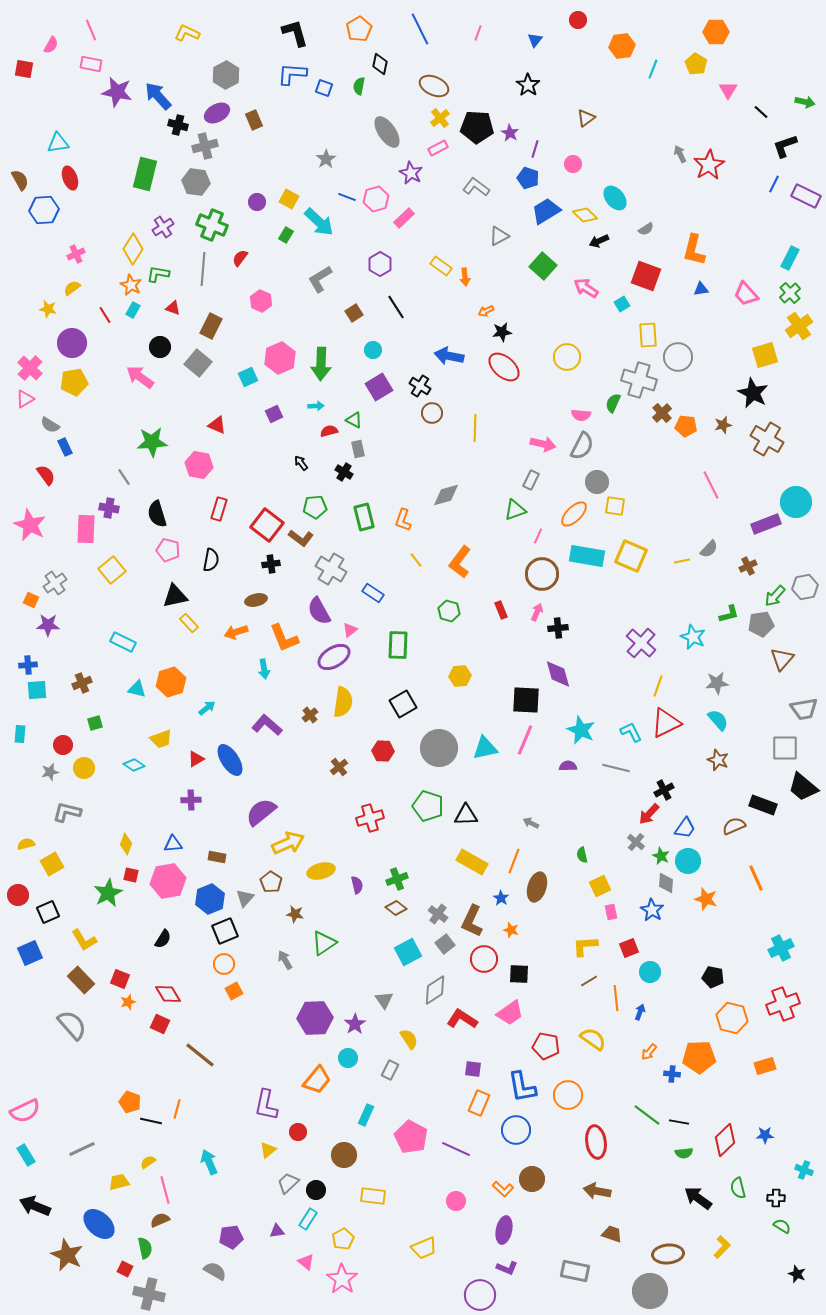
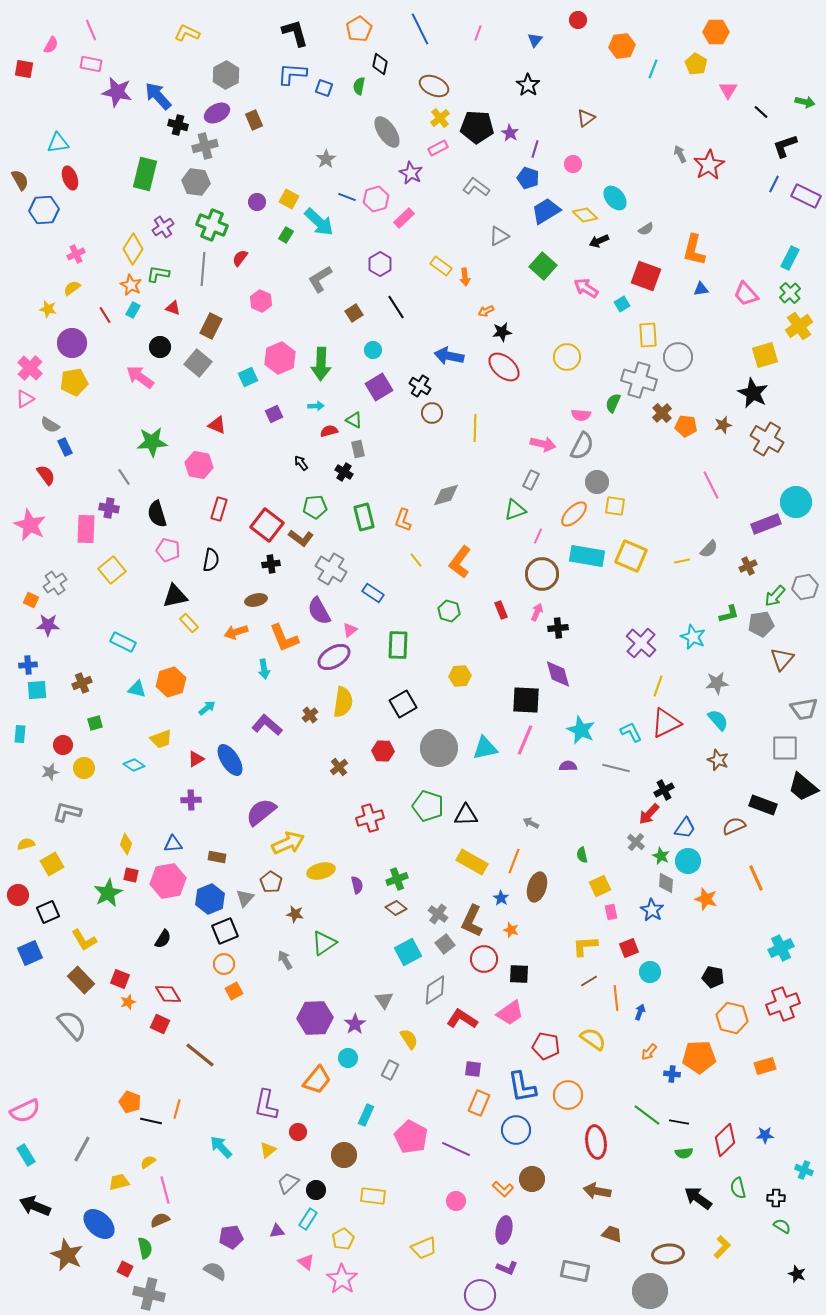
gray line at (82, 1149): rotated 36 degrees counterclockwise
cyan arrow at (209, 1162): moved 12 px right, 15 px up; rotated 20 degrees counterclockwise
